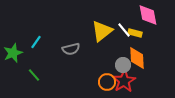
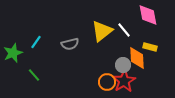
yellow rectangle: moved 15 px right, 14 px down
gray semicircle: moved 1 px left, 5 px up
